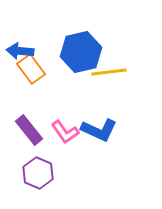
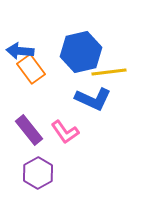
blue L-shape: moved 6 px left, 31 px up
purple hexagon: rotated 8 degrees clockwise
